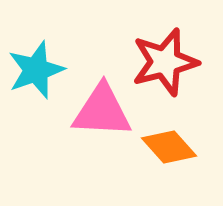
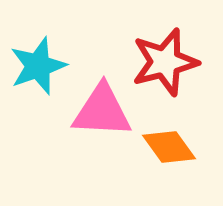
cyan star: moved 2 px right, 4 px up
orange diamond: rotated 6 degrees clockwise
